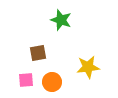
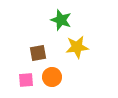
yellow star: moved 11 px left, 20 px up
orange circle: moved 5 px up
